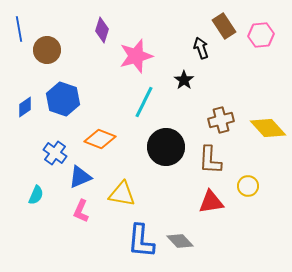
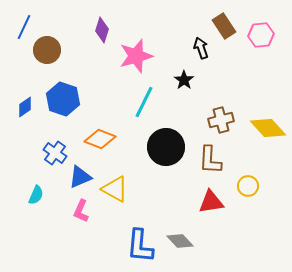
blue line: moved 5 px right, 2 px up; rotated 35 degrees clockwise
yellow triangle: moved 7 px left, 5 px up; rotated 20 degrees clockwise
blue L-shape: moved 1 px left, 5 px down
